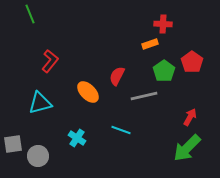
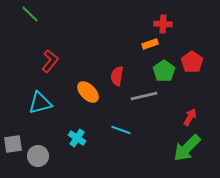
green line: rotated 24 degrees counterclockwise
red semicircle: rotated 18 degrees counterclockwise
